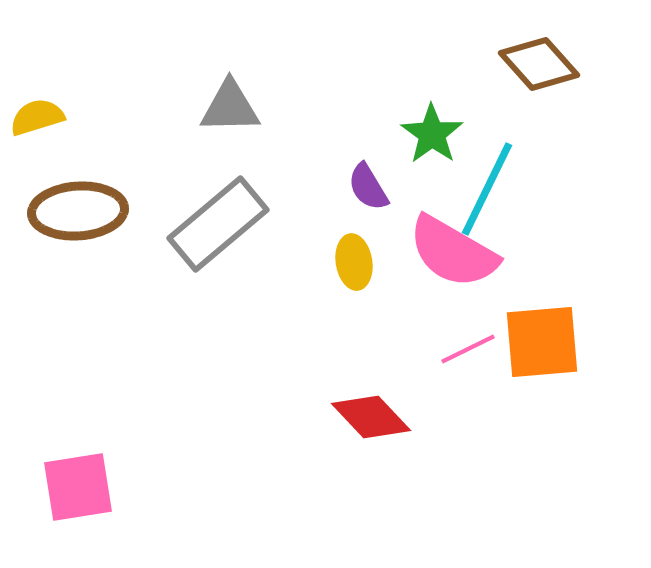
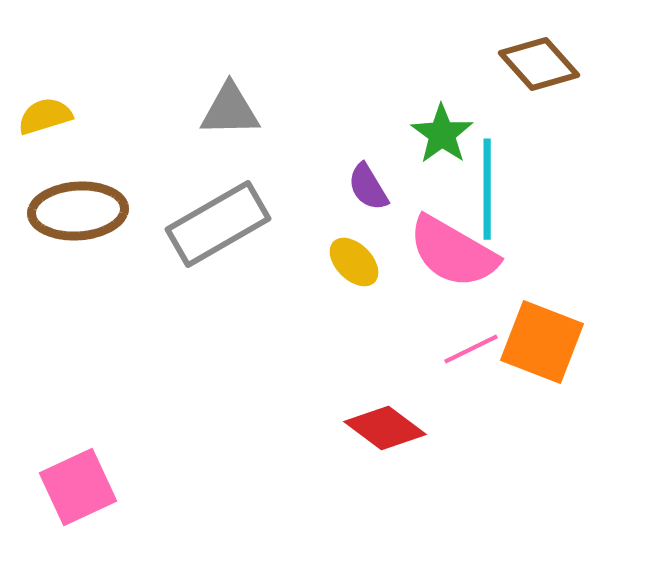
gray triangle: moved 3 px down
yellow semicircle: moved 8 px right, 1 px up
green star: moved 10 px right
cyan line: rotated 26 degrees counterclockwise
gray rectangle: rotated 10 degrees clockwise
yellow ellipse: rotated 36 degrees counterclockwise
orange square: rotated 26 degrees clockwise
pink line: moved 3 px right
red diamond: moved 14 px right, 11 px down; rotated 10 degrees counterclockwise
pink square: rotated 16 degrees counterclockwise
